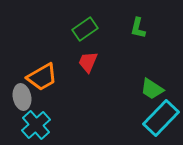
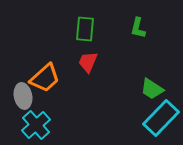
green rectangle: rotated 50 degrees counterclockwise
orange trapezoid: moved 3 px right, 1 px down; rotated 12 degrees counterclockwise
gray ellipse: moved 1 px right, 1 px up
